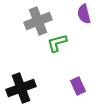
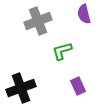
green L-shape: moved 5 px right, 8 px down
